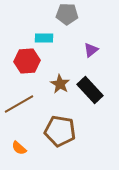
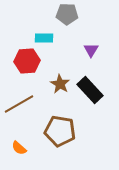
purple triangle: rotated 21 degrees counterclockwise
